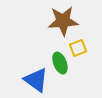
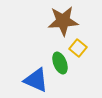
yellow square: rotated 30 degrees counterclockwise
blue triangle: rotated 12 degrees counterclockwise
